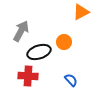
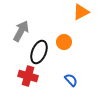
black ellipse: rotated 50 degrees counterclockwise
red cross: rotated 12 degrees clockwise
